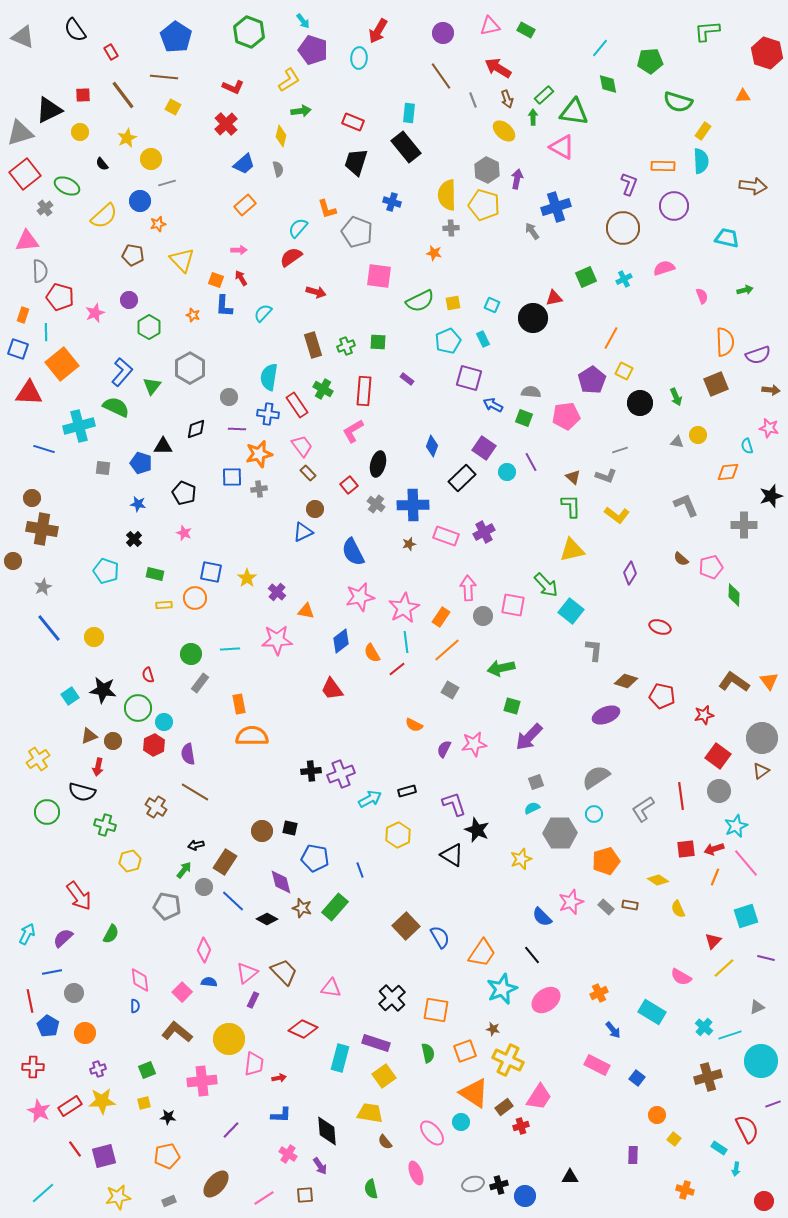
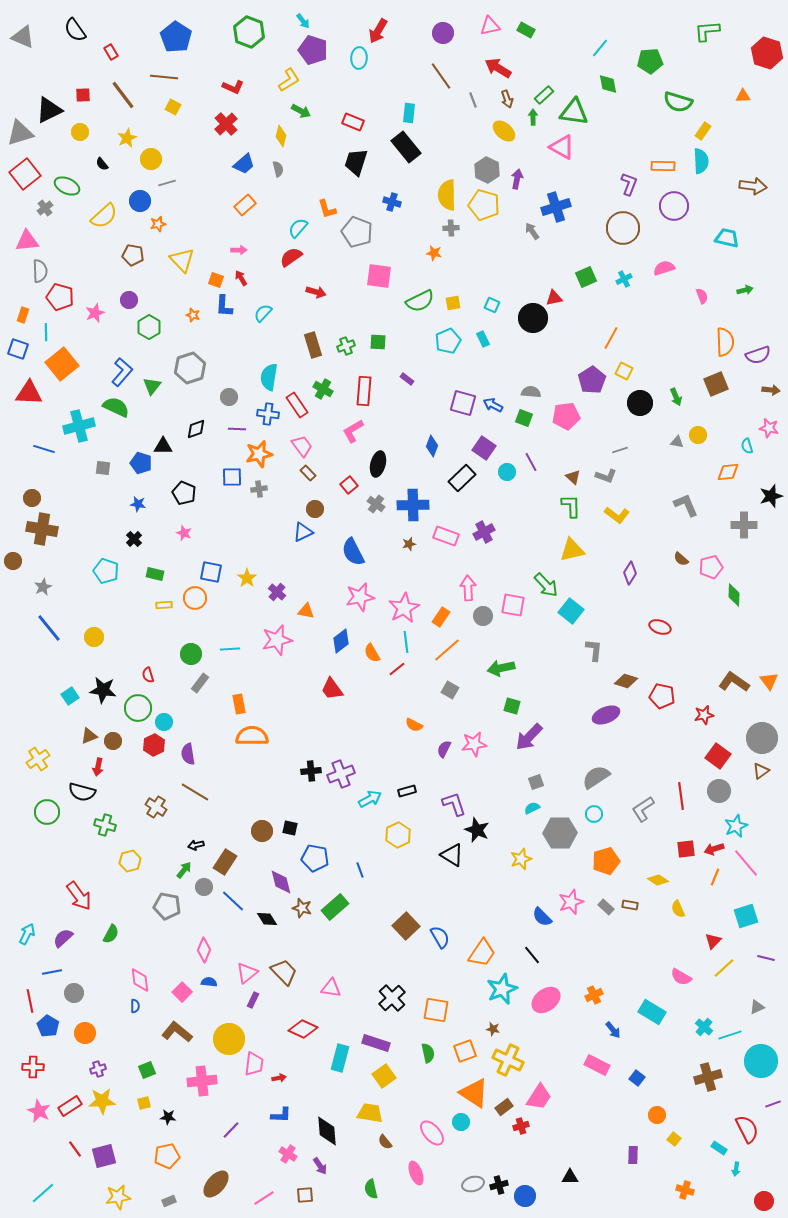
green arrow at (301, 111): rotated 36 degrees clockwise
gray hexagon at (190, 368): rotated 12 degrees clockwise
purple square at (469, 378): moved 6 px left, 25 px down
pink star at (277, 640): rotated 12 degrees counterclockwise
green rectangle at (335, 907): rotated 8 degrees clockwise
black diamond at (267, 919): rotated 30 degrees clockwise
orange cross at (599, 993): moved 5 px left, 2 px down
